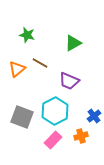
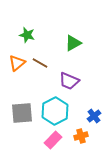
orange triangle: moved 6 px up
gray square: moved 4 px up; rotated 25 degrees counterclockwise
